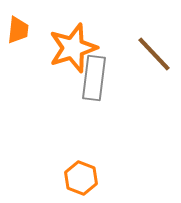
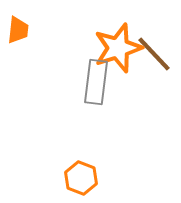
orange star: moved 45 px right
gray rectangle: moved 2 px right, 4 px down
